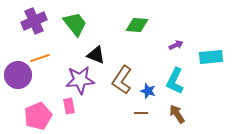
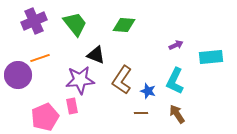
green diamond: moved 13 px left
pink rectangle: moved 3 px right
pink pentagon: moved 7 px right, 1 px down
